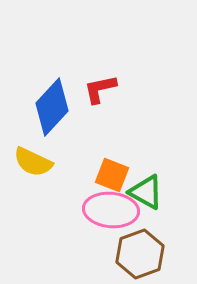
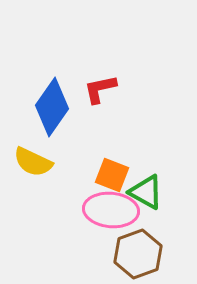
blue diamond: rotated 8 degrees counterclockwise
brown hexagon: moved 2 px left
